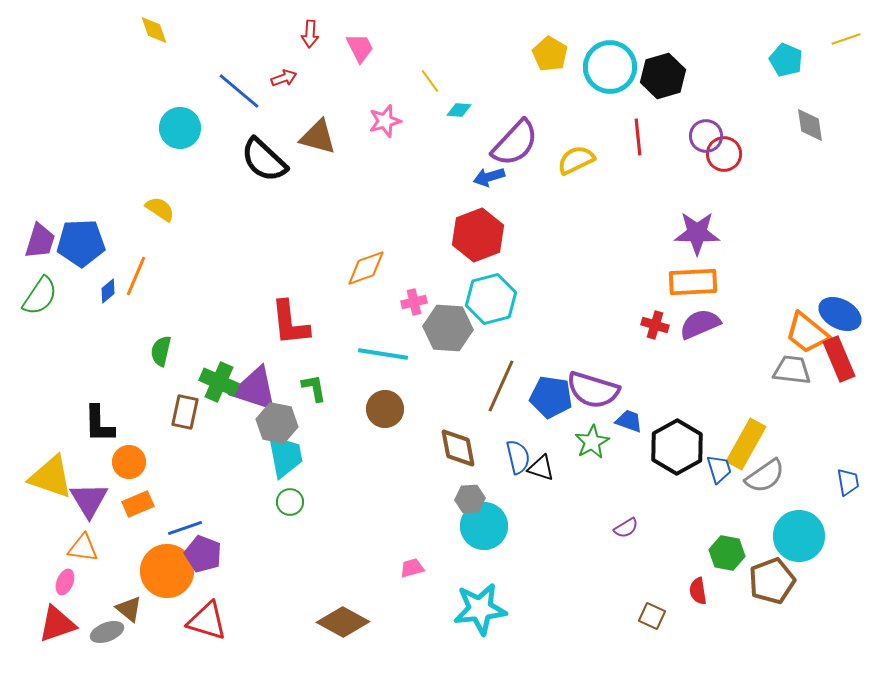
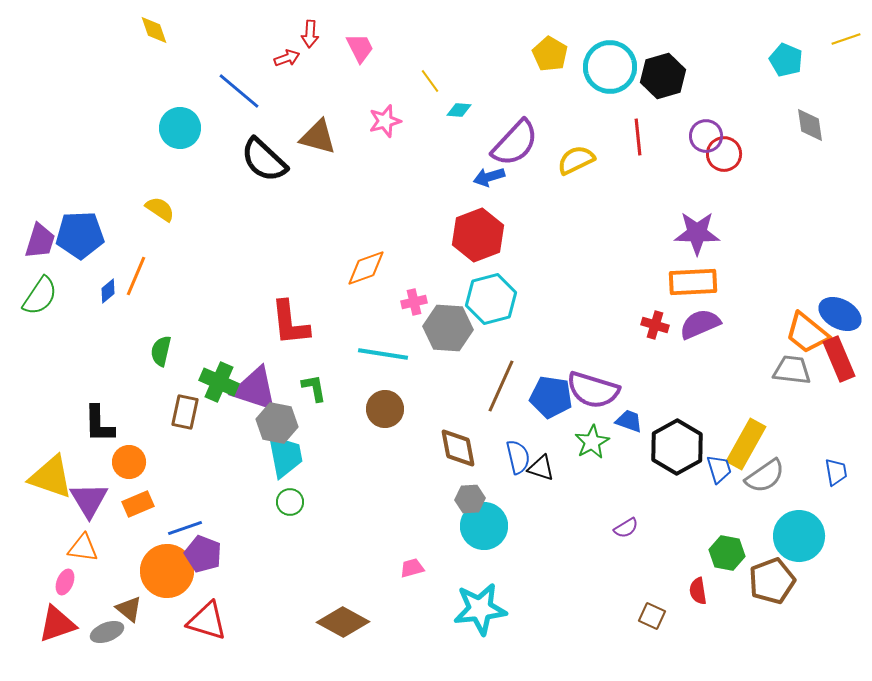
red arrow at (284, 78): moved 3 px right, 20 px up
blue pentagon at (81, 243): moved 1 px left, 8 px up
blue trapezoid at (848, 482): moved 12 px left, 10 px up
